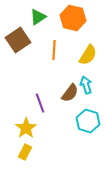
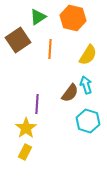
orange line: moved 4 px left, 1 px up
purple line: moved 3 px left, 1 px down; rotated 24 degrees clockwise
